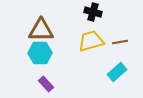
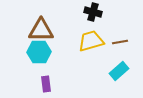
cyan hexagon: moved 1 px left, 1 px up
cyan rectangle: moved 2 px right, 1 px up
purple rectangle: rotated 35 degrees clockwise
